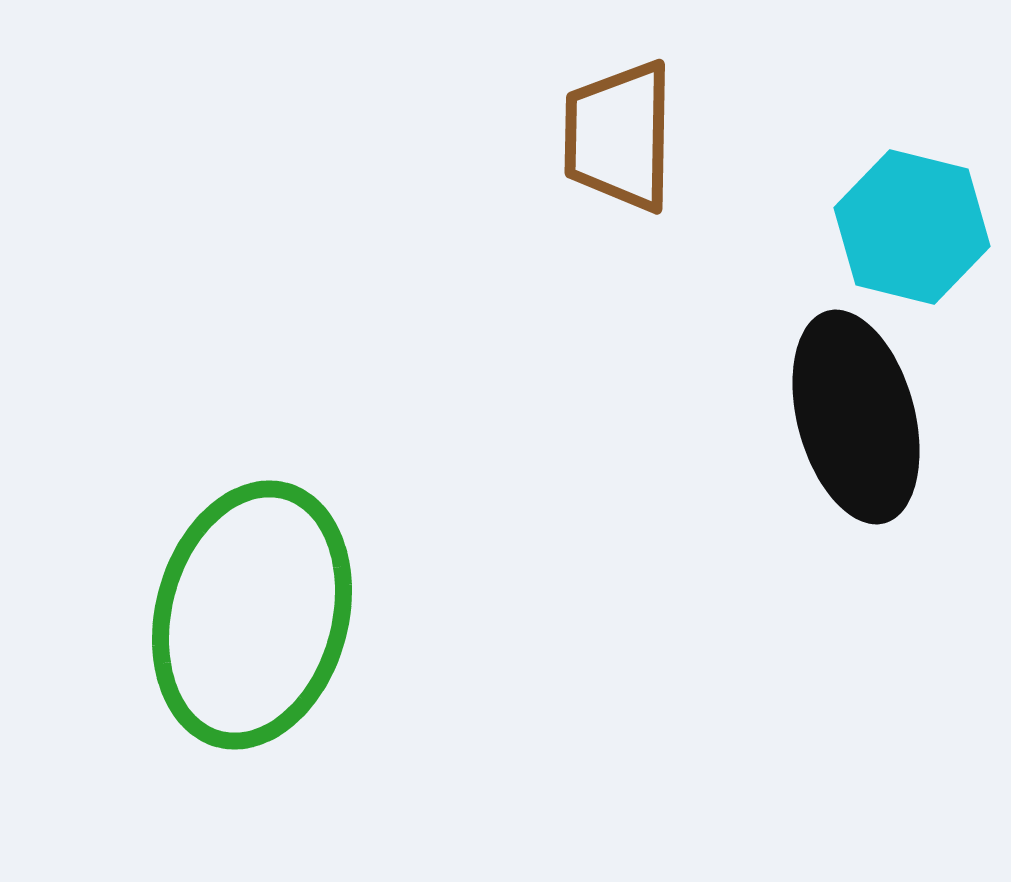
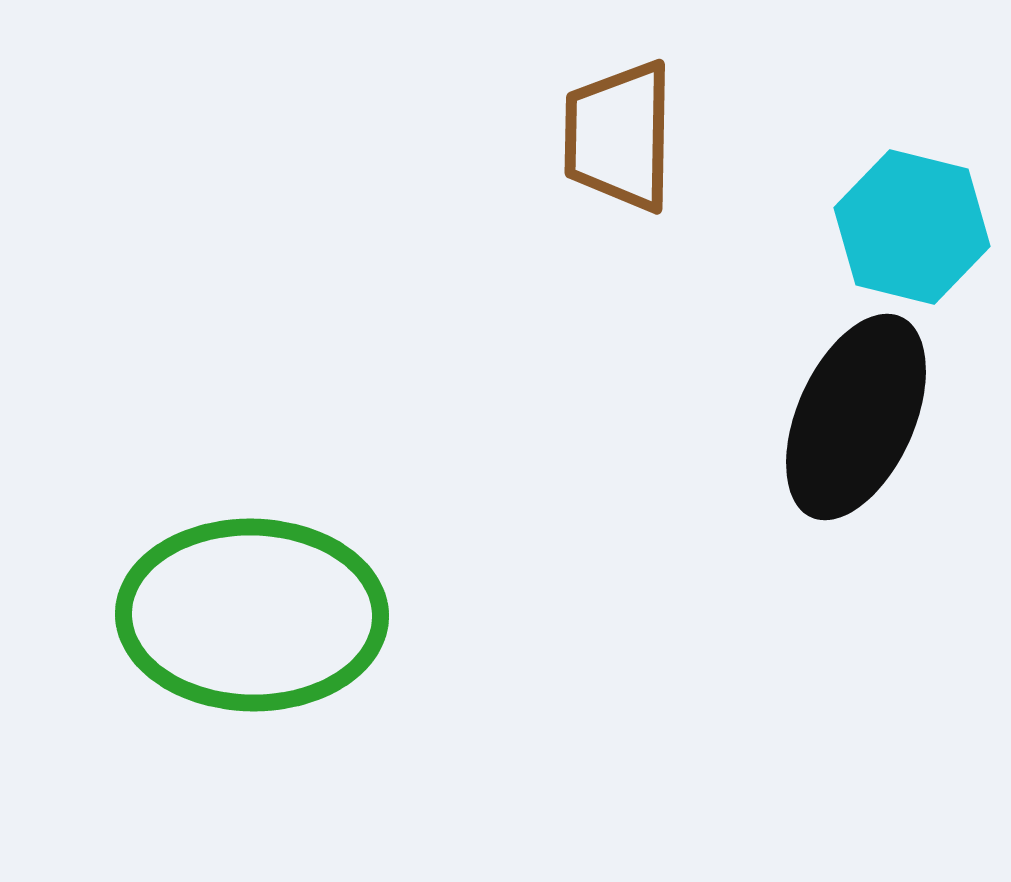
black ellipse: rotated 39 degrees clockwise
green ellipse: rotated 76 degrees clockwise
